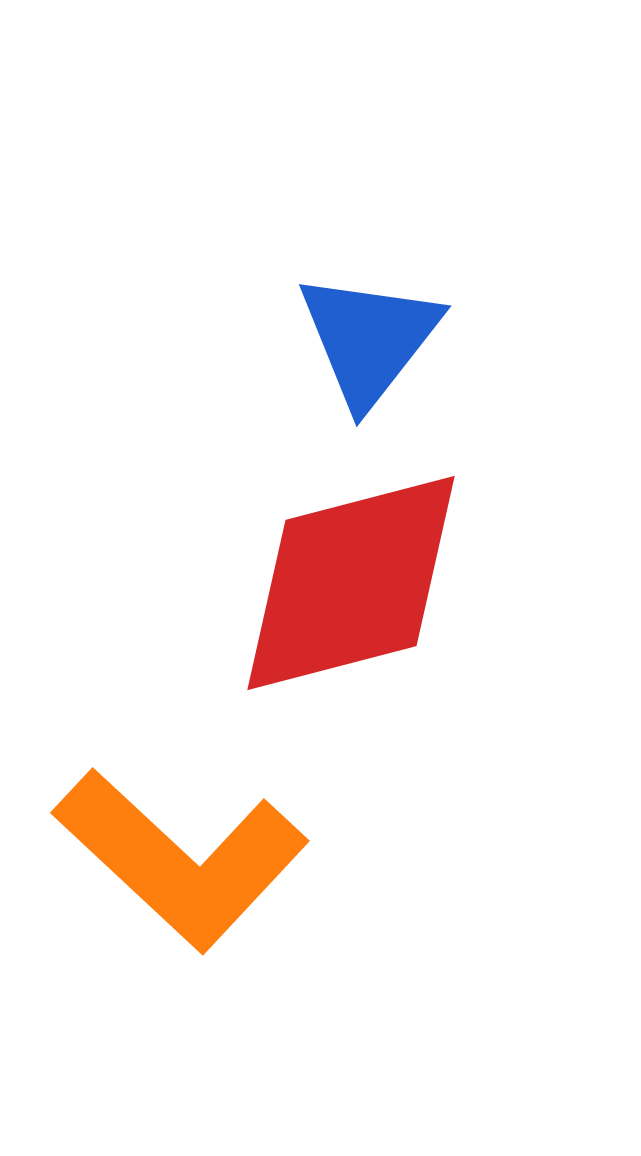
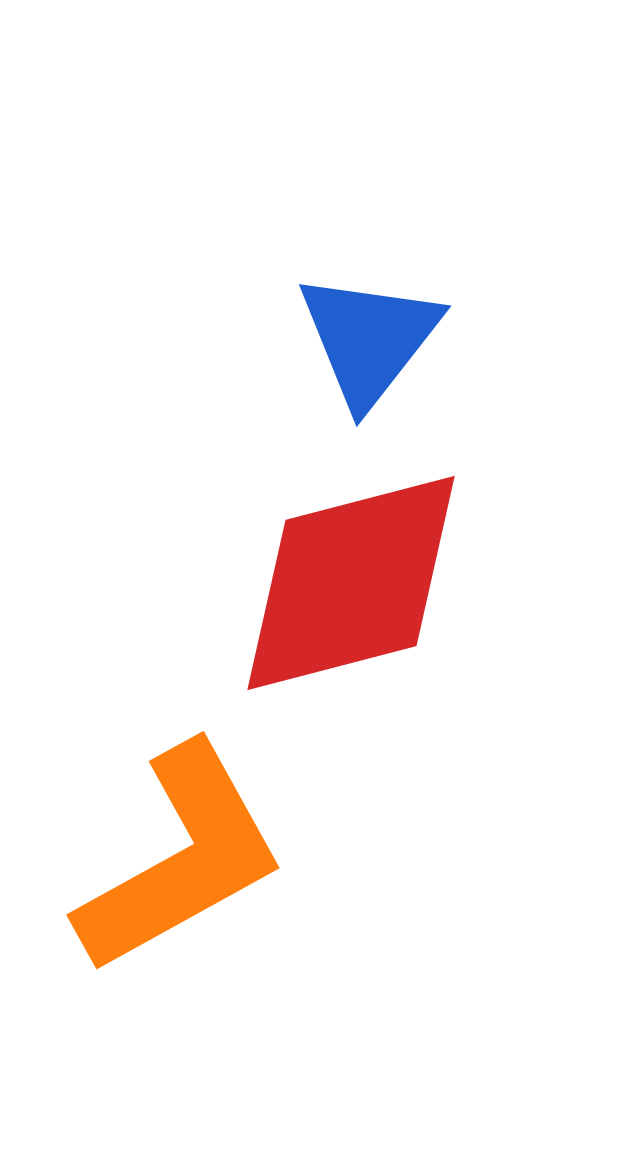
orange L-shape: rotated 72 degrees counterclockwise
